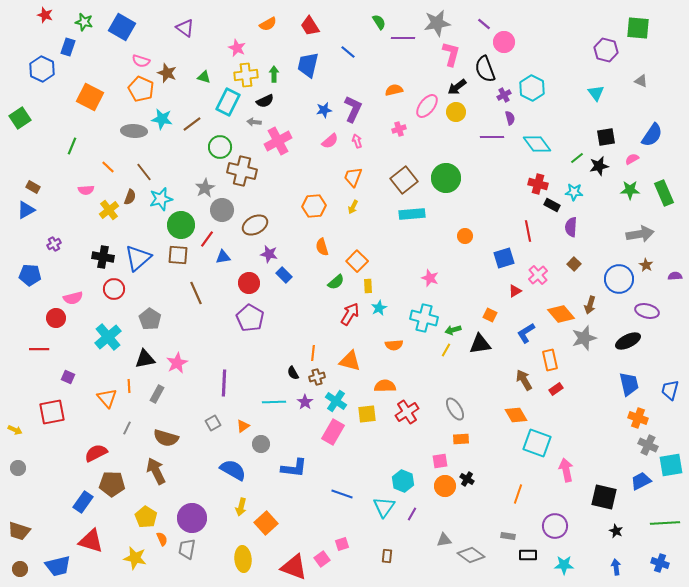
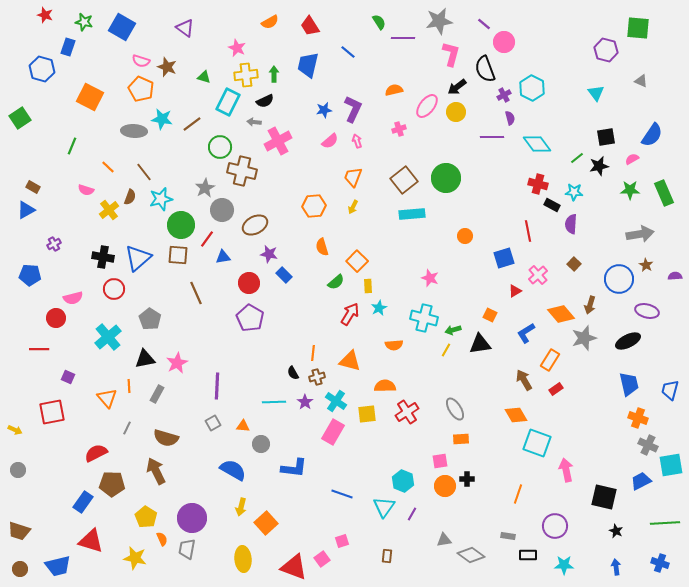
gray star at (437, 23): moved 2 px right, 2 px up
orange semicircle at (268, 24): moved 2 px right, 2 px up
blue hexagon at (42, 69): rotated 10 degrees counterclockwise
brown star at (167, 73): moved 6 px up
pink semicircle at (86, 190): rotated 21 degrees clockwise
purple semicircle at (571, 227): moved 3 px up
orange rectangle at (550, 360): rotated 45 degrees clockwise
purple line at (224, 383): moved 7 px left, 3 px down
orange triangle at (243, 426): rotated 40 degrees clockwise
gray circle at (18, 468): moved 2 px down
black cross at (467, 479): rotated 32 degrees counterclockwise
pink square at (342, 544): moved 3 px up
